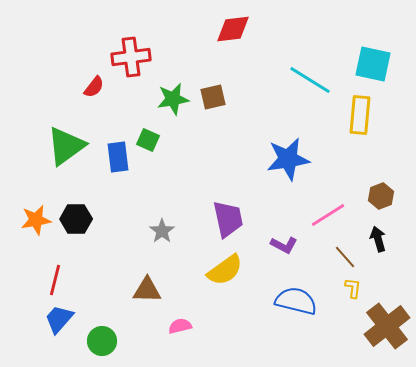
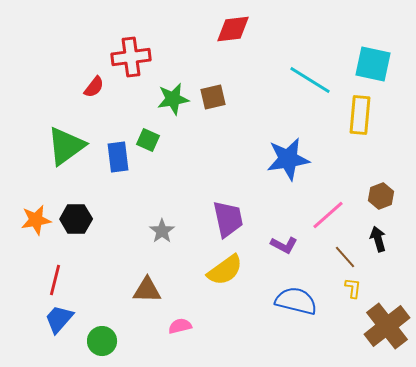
pink line: rotated 9 degrees counterclockwise
